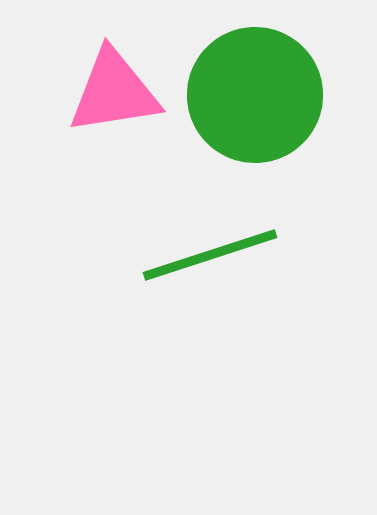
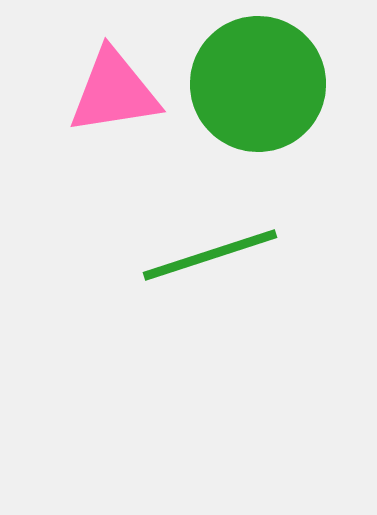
green circle: moved 3 px right, 11 px up
